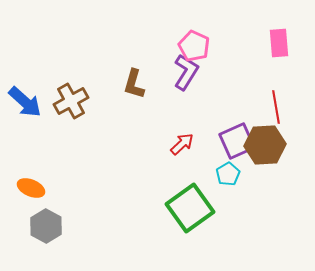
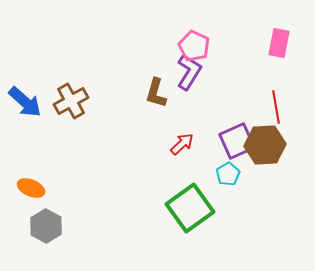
pink rectangle: rotated 16 degrees clockwise
purple L-shape: moved 3 px right
brown L-shape: moved 22 px right, 9 px down
